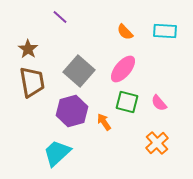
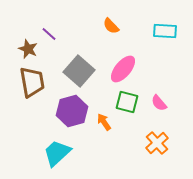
purple line: moved 11 px left, 17 px down
orange semicircle: moved 14 px left, 6 px up
brown star: rotated 12 degrees counterclockwise
